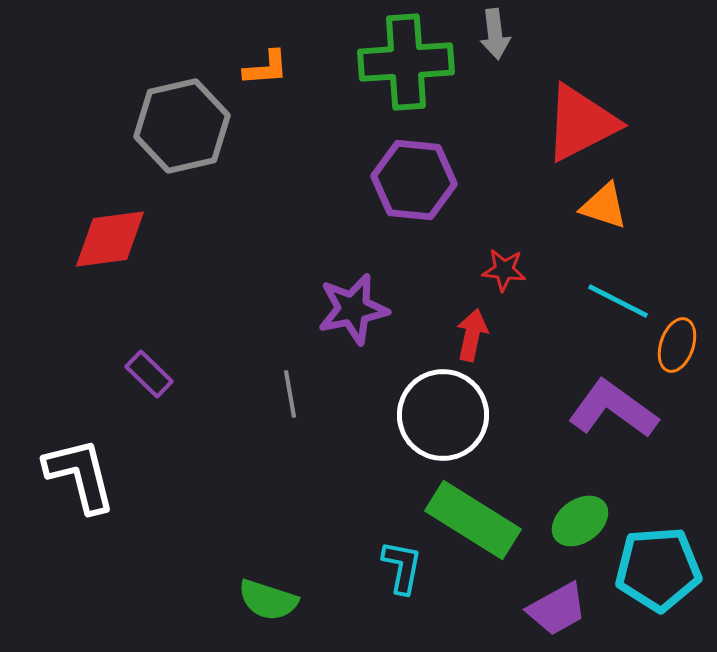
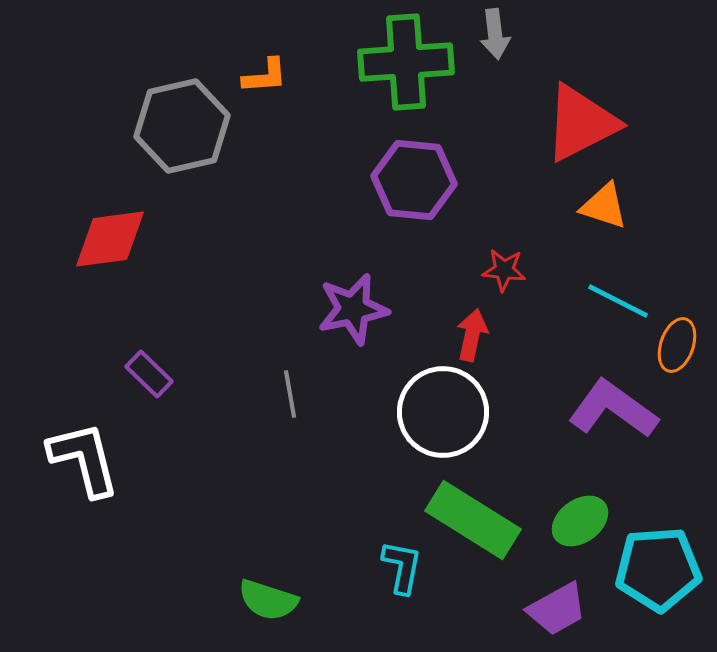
orange L-shape: moved 1 px left, 8 px down
white circle: moved 3 px up
white L-shape: moved 4 px right, 16 px up
